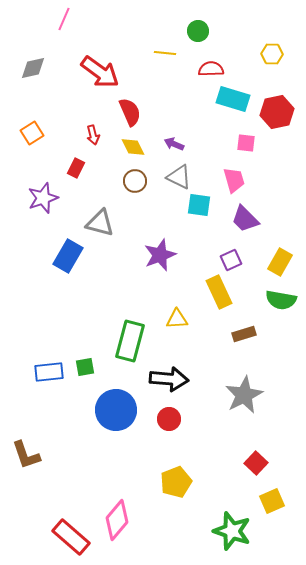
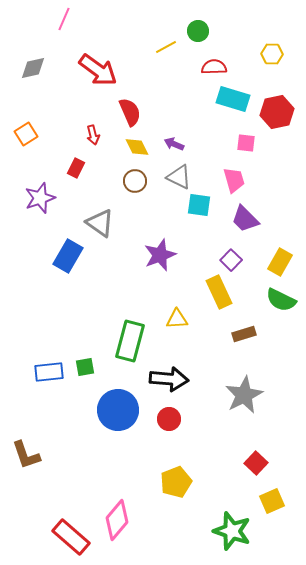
yellow line at (165, 53): moved 1 px right, 6 px up; rotated 35 degrees counterclockwise
red semicircle at (211, 69): moved 3 px right, 2 px up
red arrow at (100, 72): moved 2 px left, 2 px up
orange square at (32, 133): moved 6 px left, 1 px down
yellow diamond at (133, 147): moved 4 px right
purple star at (43, 198): moved 3 px left
gray triangle at (100, 223): rotated 20 degrees clockwise
purple square at (231, 260): rotated 20 degrees counterclockwise
green semicircle at (281, 300): rotated 16 degrees clockwise
blue circle at (116, 410): moved 2 px right
